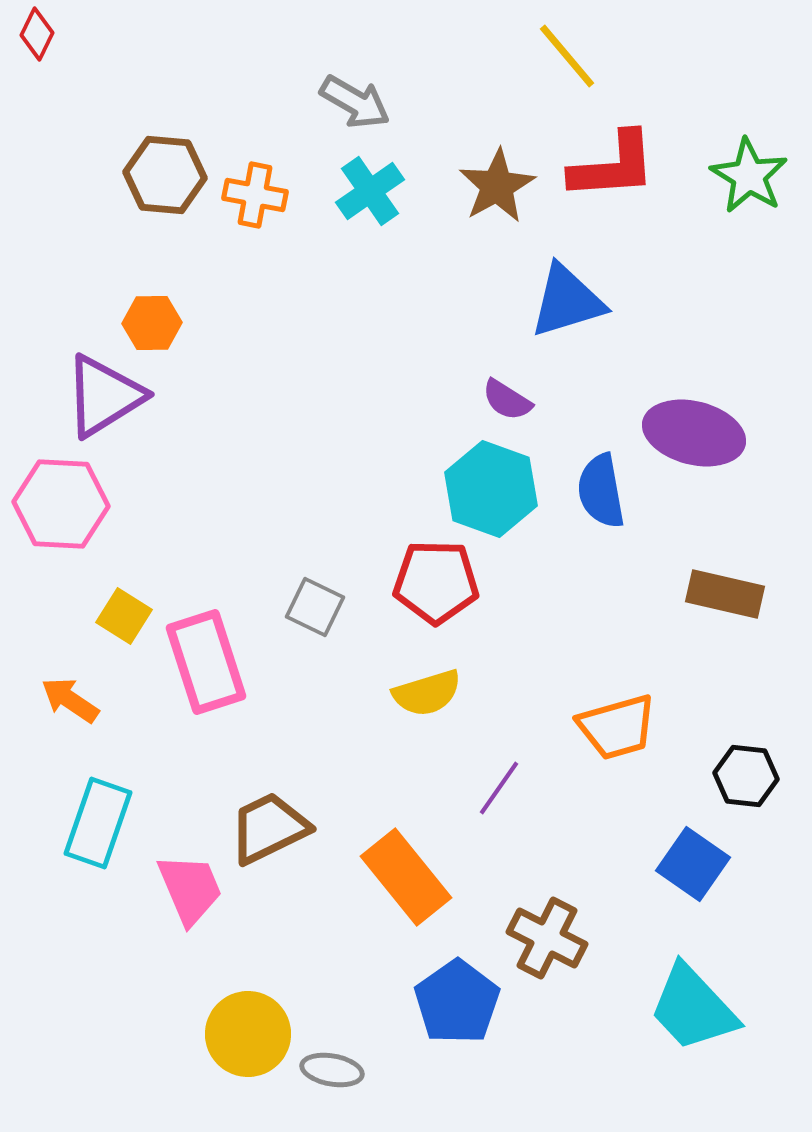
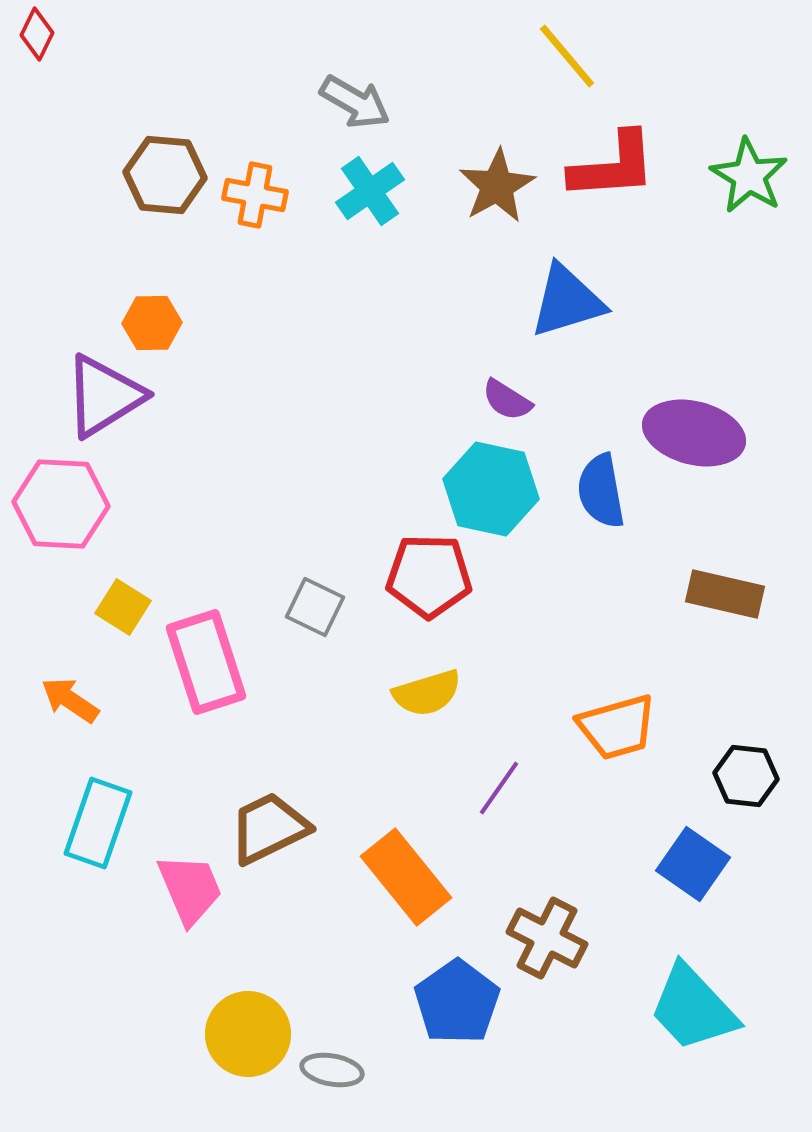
cyan hexagon: rotated 8 degrees counterclockwise
red pentagon: moved 7 px left, 6 px up
yellow square: moved 1 px left, 9 px up
